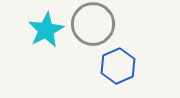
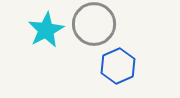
gray circle: moved 1 px right
